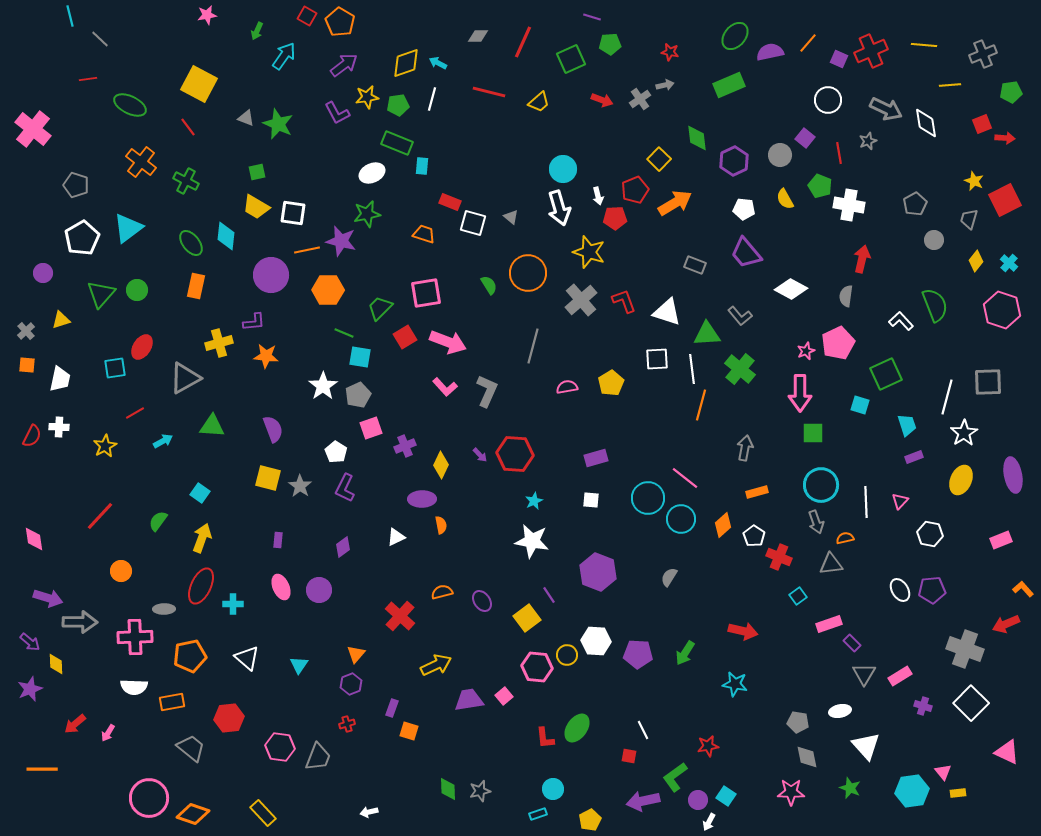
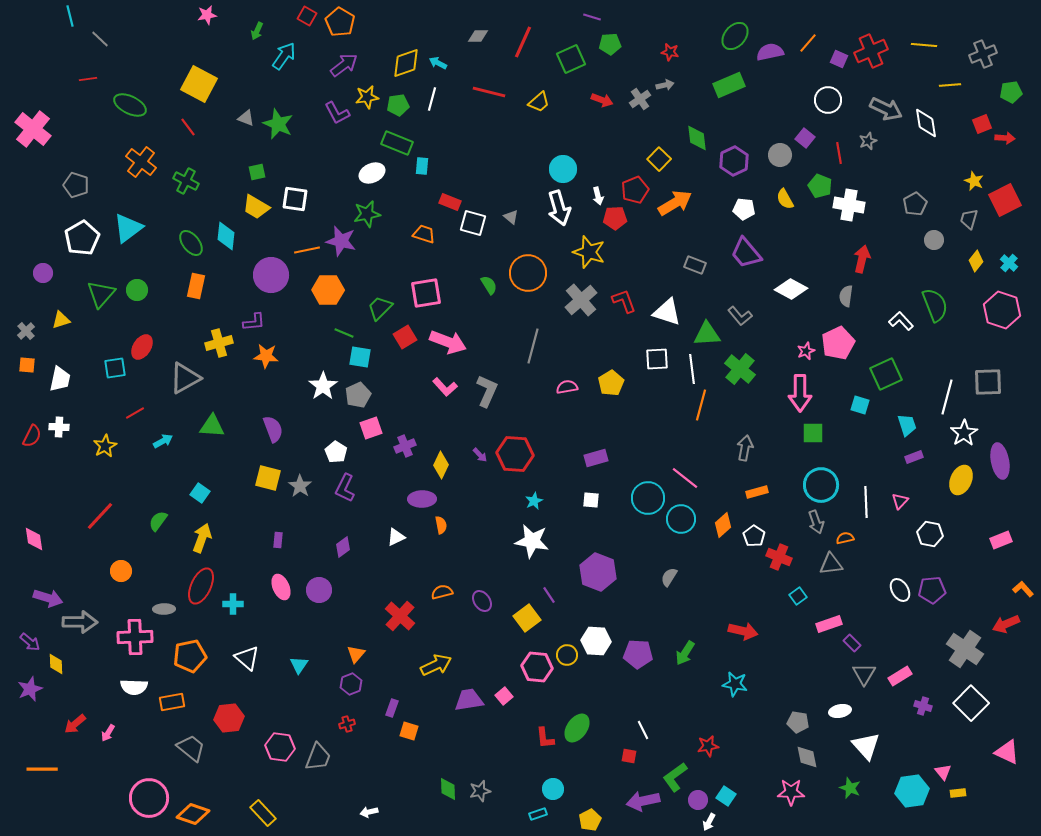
white square at (293, 213): moved 2 px right, 14 px up
purple ellipse at (1013, 475): moved 13 px left, 14 px up
gray cross at (965, 649): rotated 15 degrees clockwise
